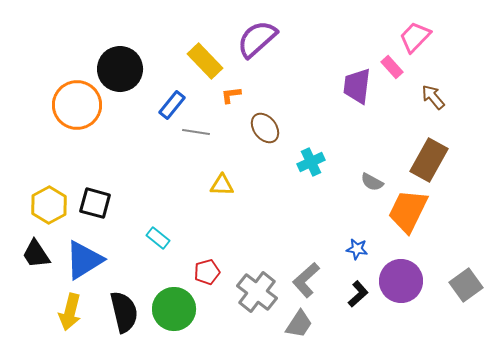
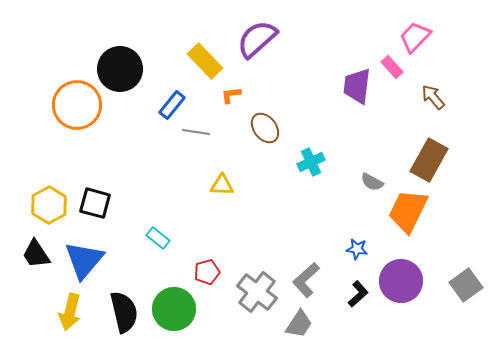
blue triangle: rotated 18 degrees counterclockwise
